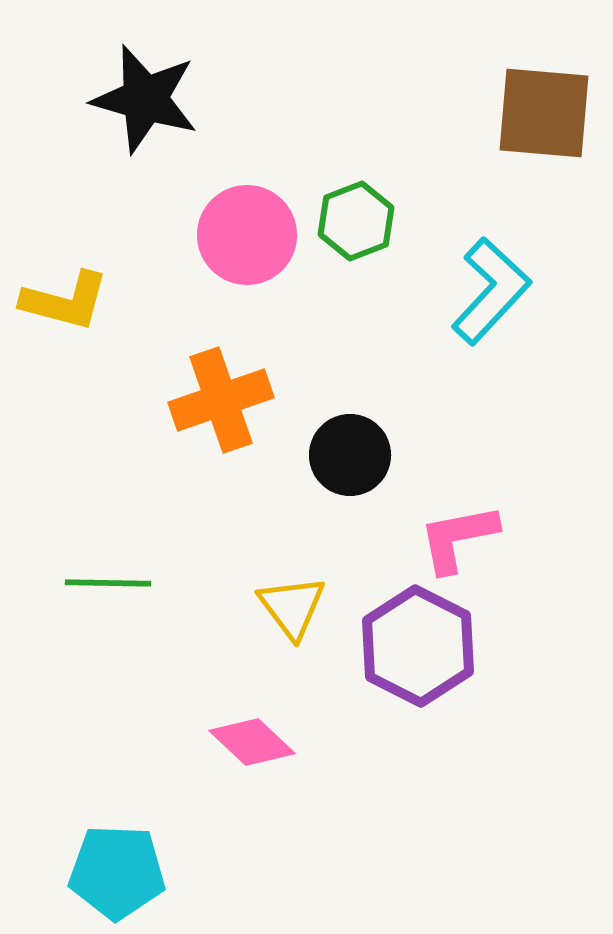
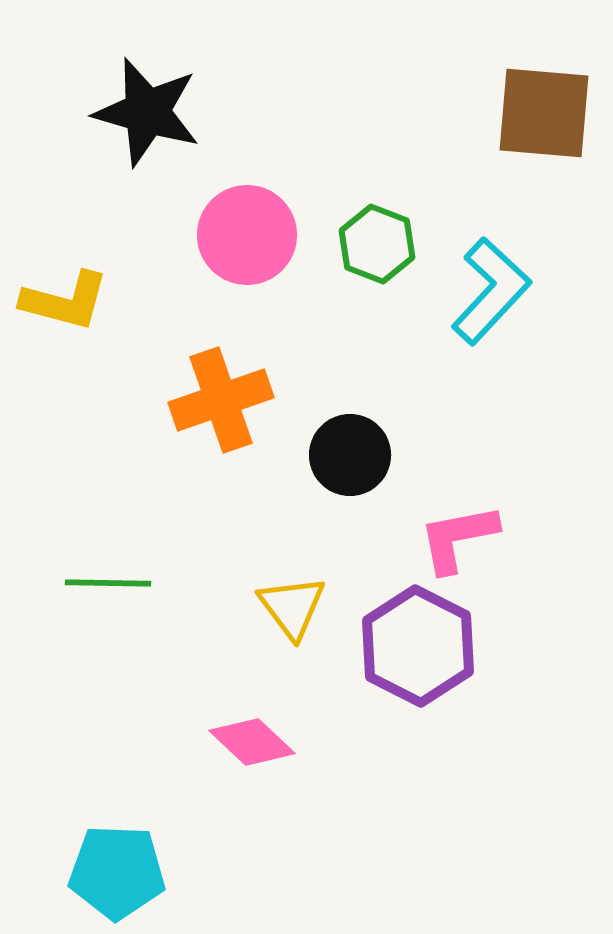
black star: moved 2 px right, 13 px down
green hexagon: moved 21 px right, 23 px down; rotated 18 degrees counterclockwise
